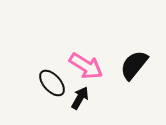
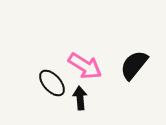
pink arrow: moved 1 px left
black arrow: rotated 35 degrees counterclockwise
